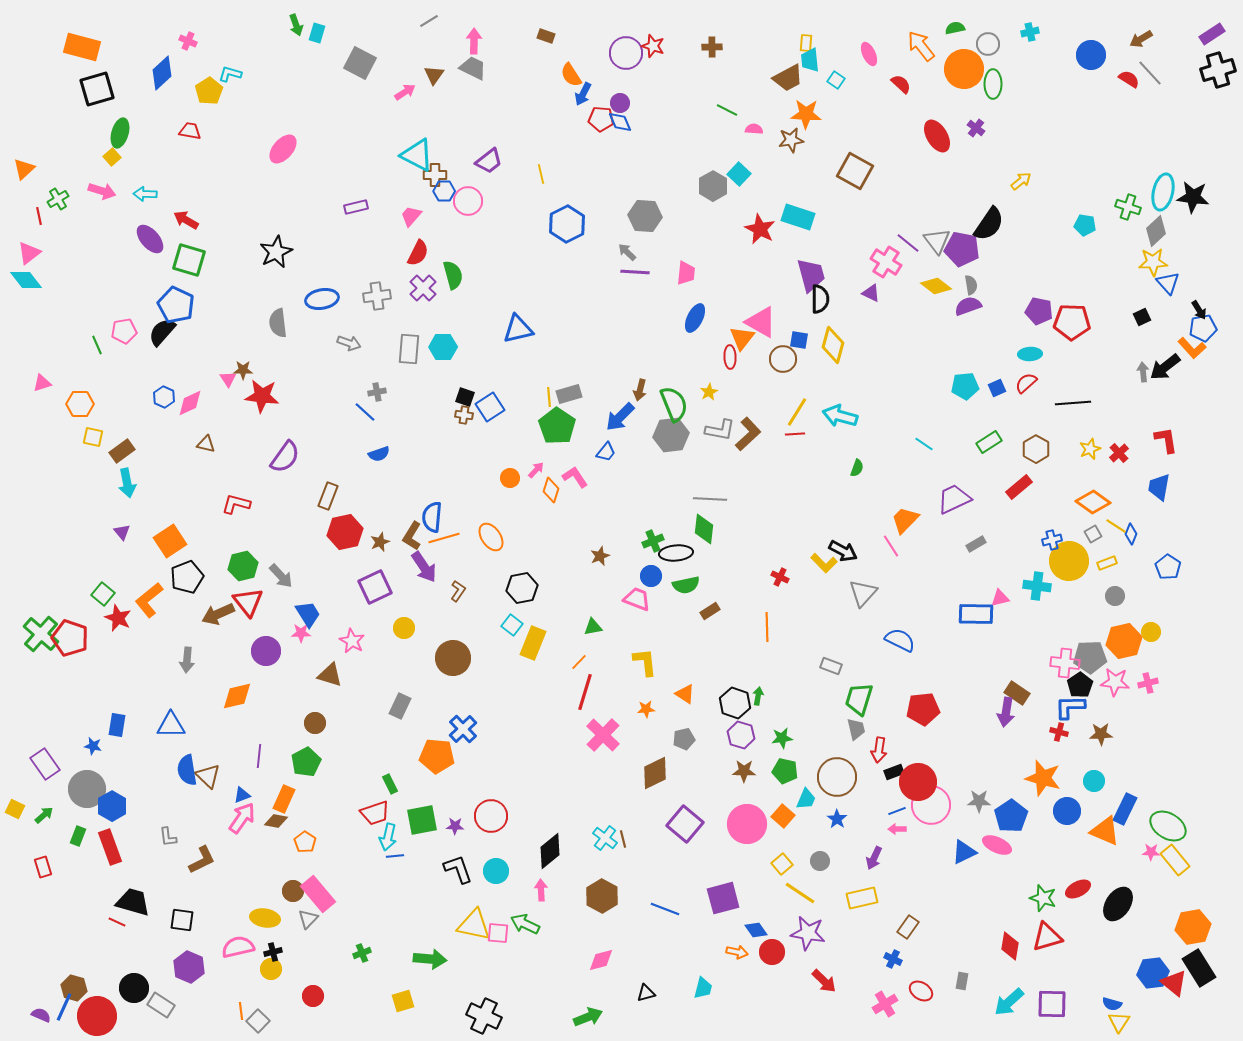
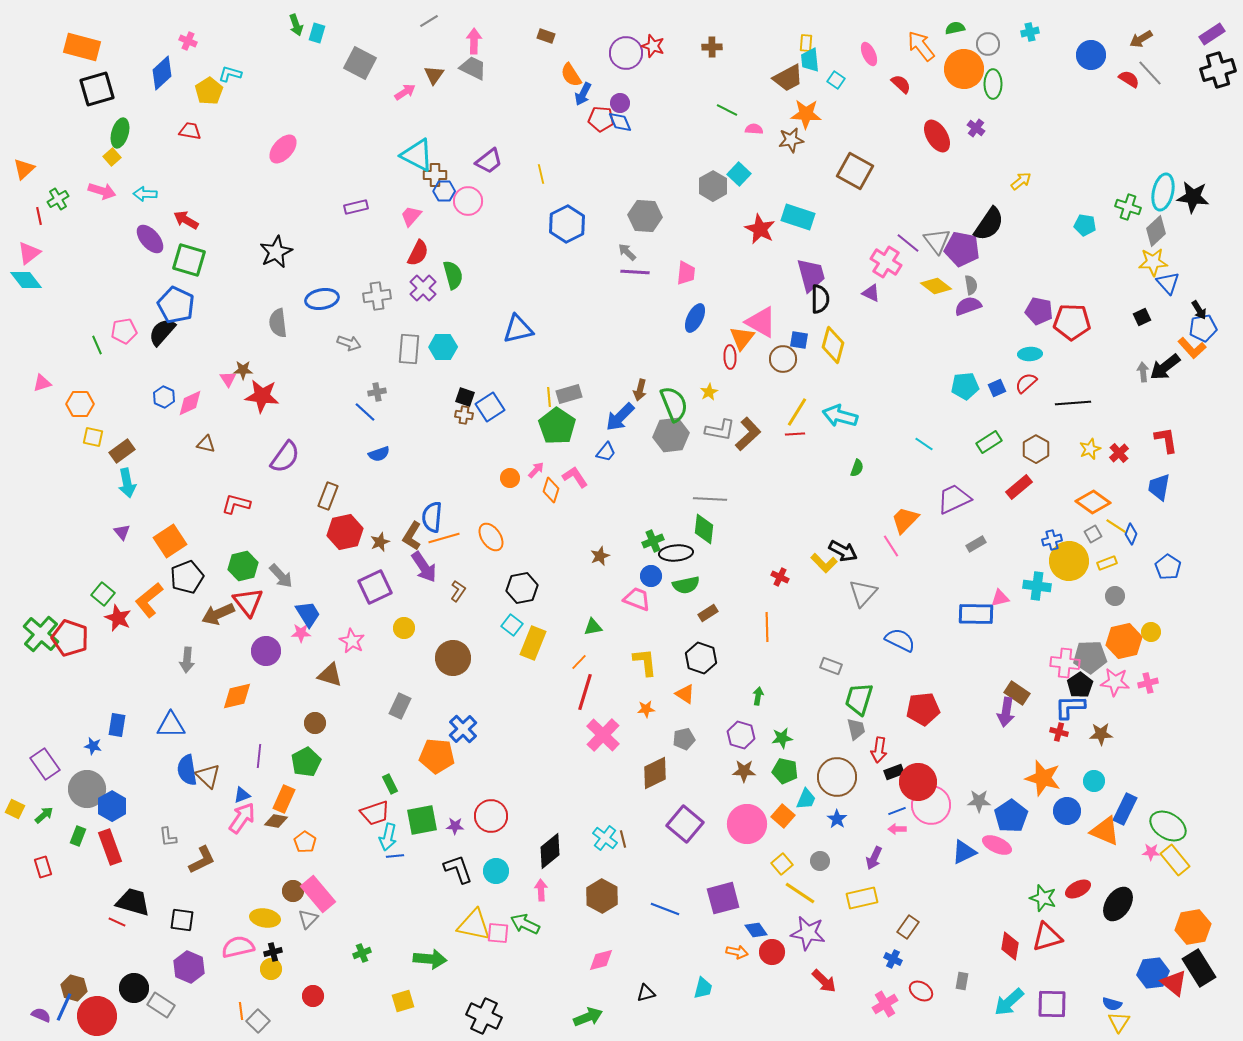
brown rectangle at (710, 611): moved 2 px left, 2 px down
black hexagon at (735, 703): moved 34 px left, 45 px up
